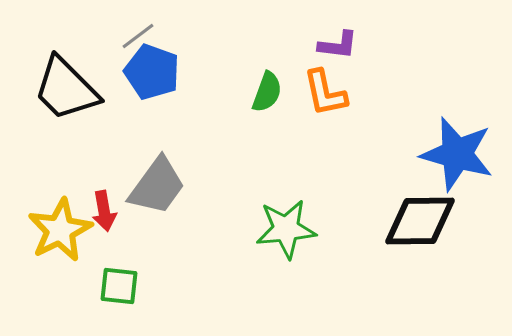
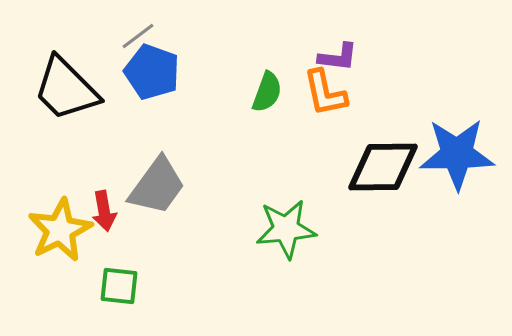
purple L-shape: moved 12 px down
blue star: rotated 16 degrees counterclockwise
black diamond: moved 37 px left, 54 px up
